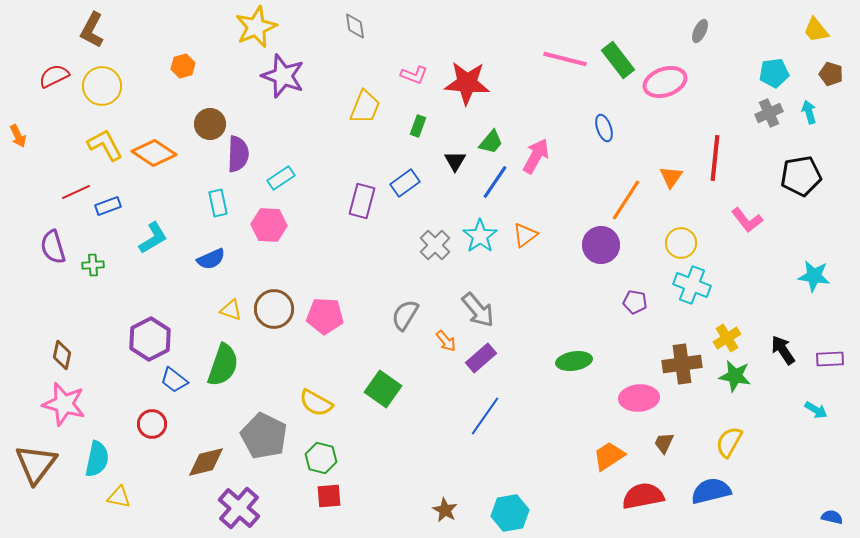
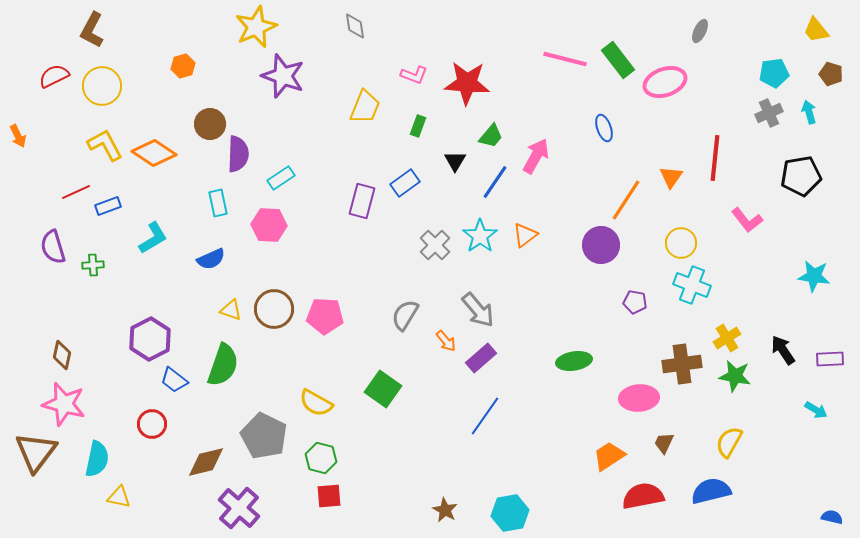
green trapezoid at (491, 142): moved 6 px up
brown triangle at (36, 464): moved 12 px up
